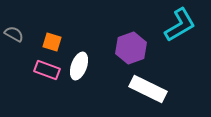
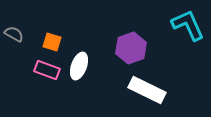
cyan L-shape: moved 8 px right; rotated 84 degrees counterclockwise
white rectangle: moved 1 px left, 1 px down
